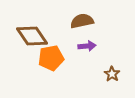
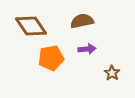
brown diamond: moved 1 px left, 10 px up
purple arrow: moved 3 px down
brown star: moved 1 px up
